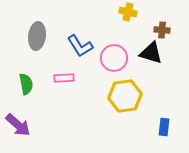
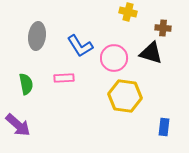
brown cross: moved 1 px right, 2 px up
yellow hexagon: rotated 16 degrees clockwise
